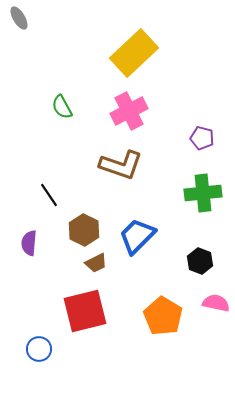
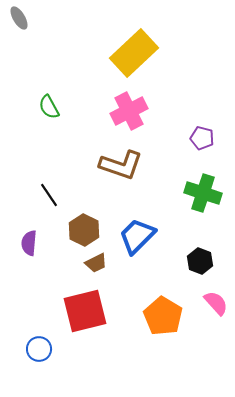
green semicircle: moved 13 px left
green cross: rotated 24 degrees clockwise
pink semicircle: rotated 36 degrees clockwise
